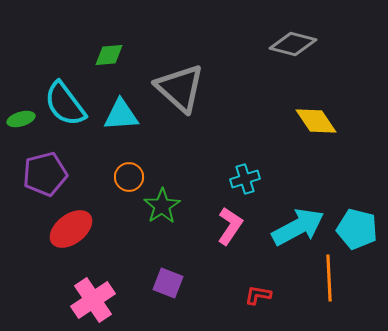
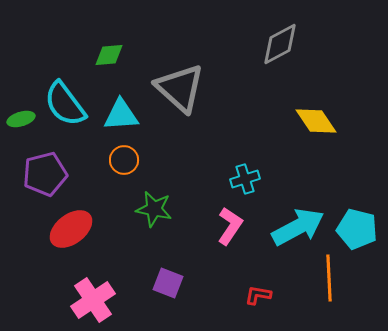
gray diamond: moved 13 px left; rotated 42 degrees counterclockwise
orange circle: moved 5 px left, 17 px up
green star: moved 8 px left, 3 px down; rotated 27 degrees counterclockwise
